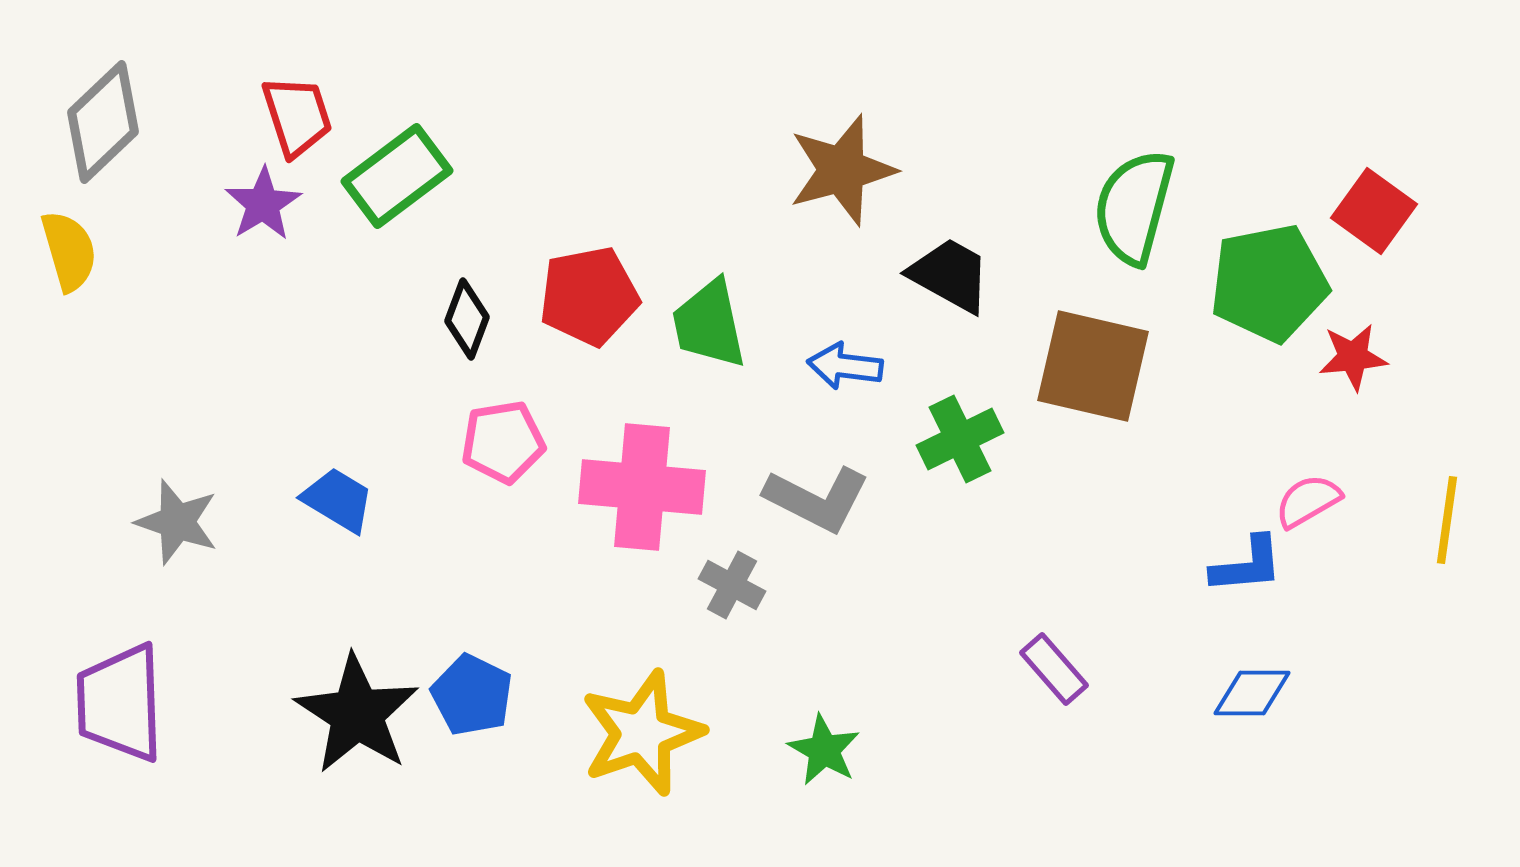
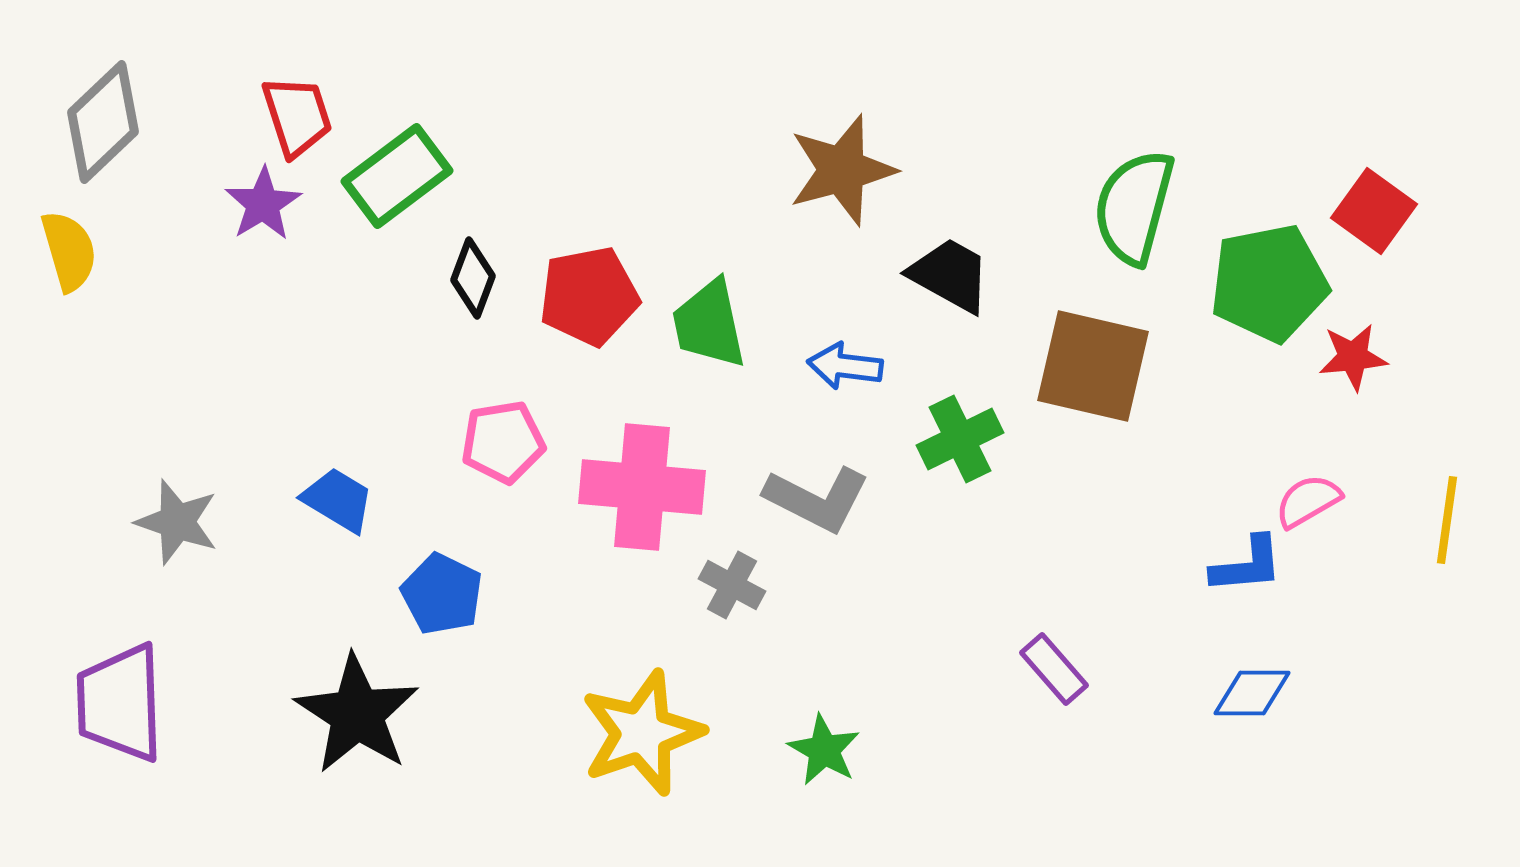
black diamond: moved 6 px right, 41 px up
blue pentagon: moved 30 px left, 101 px up
